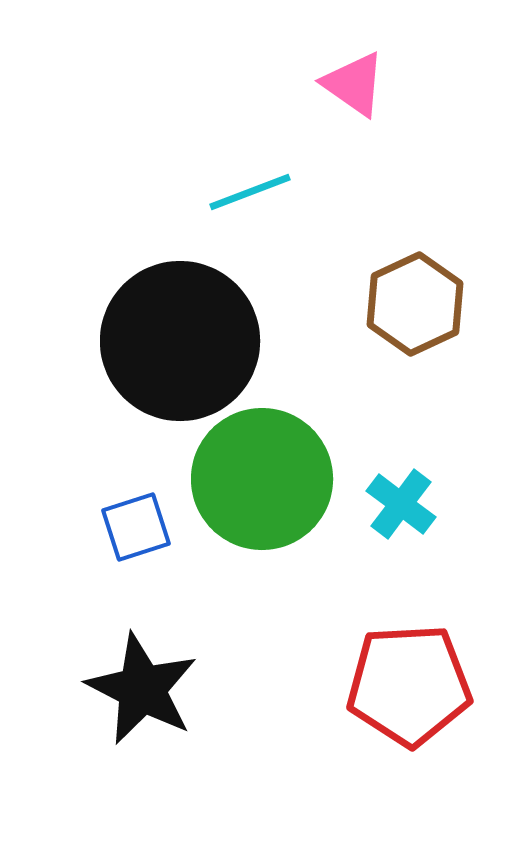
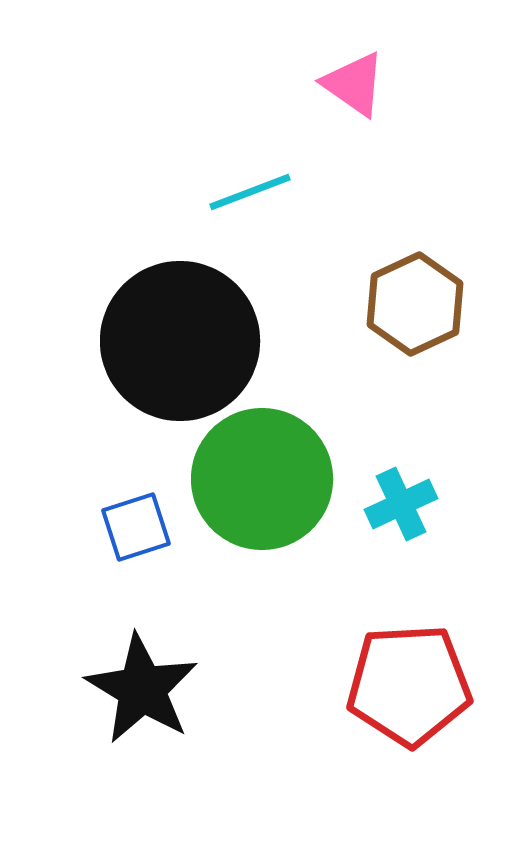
cyan cross: rotated 28 degrees clockwise
black star: rotated 4 degrees clockwise
